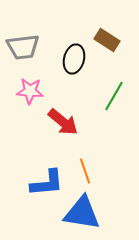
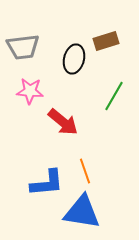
brown rectangle: moved 1 px left, 1 px down; rotated 50 degrees counterclockwise
blue triangle: moved 1 px up
